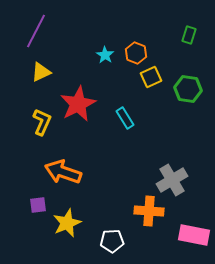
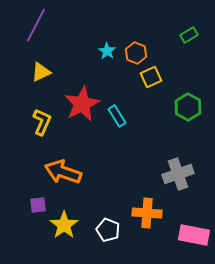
purple line: moved 6 px up
green rectangle: rotated 42 degrees clockwise
cyan star: moved 2 px right, 4 px up
green hexagon: moved 18 px down; rotated 20 degrees clockwise
red star: moved 4 px right
cyan rectangle: moved 8 px left, 2 px up
gray cross: moved 6 px right, 6 px up; rotated 12 degrees clockwise
orange cross: moved 2 px left, 2 px down
yellow star: moved 3 px left, 2 px down; rotated 12 degrees counterclockwise
white pentagon: moved 4 px left, 11 px up; rotated 25 degrees clockwise
